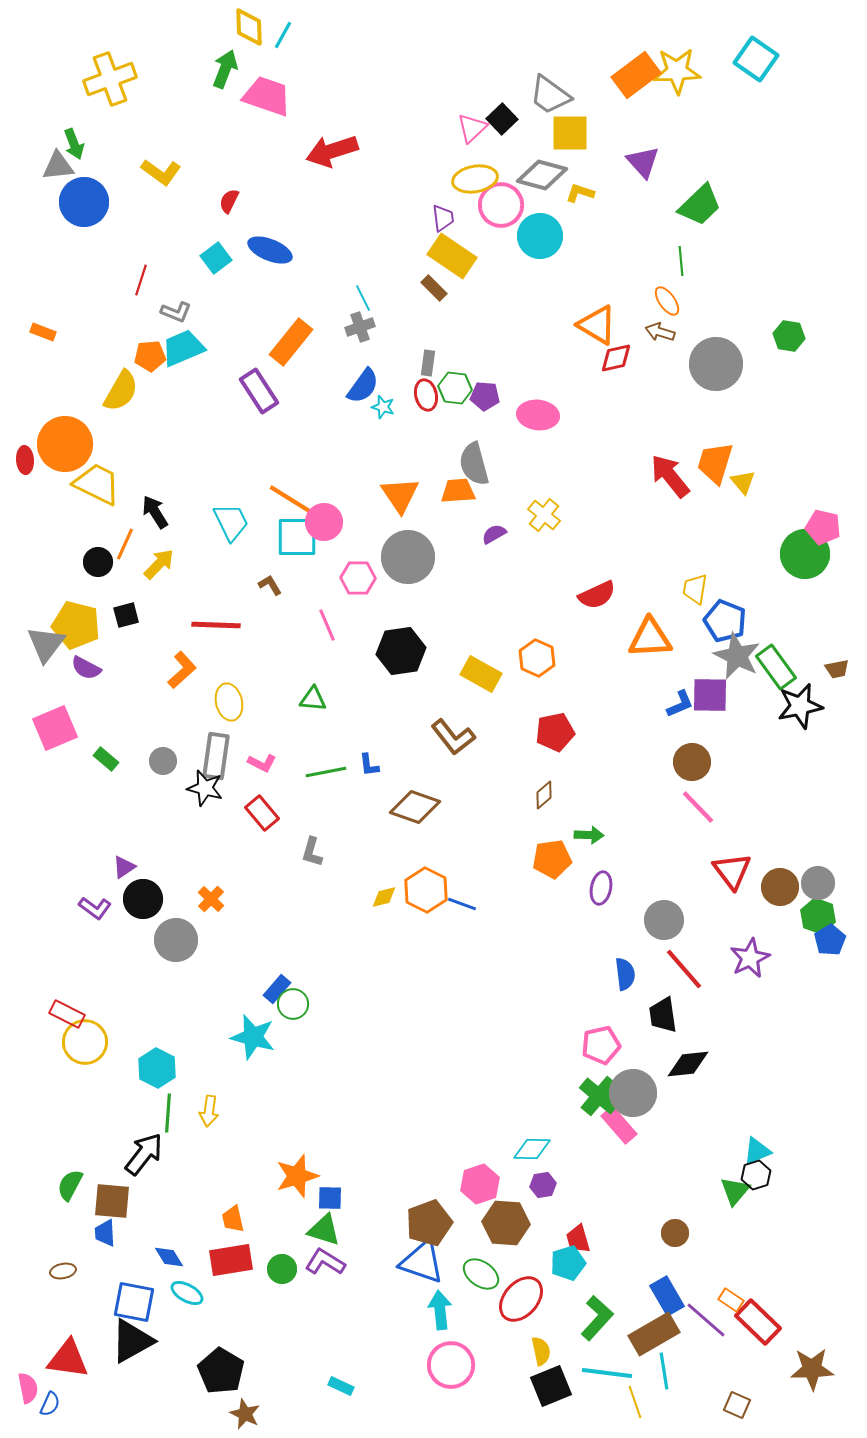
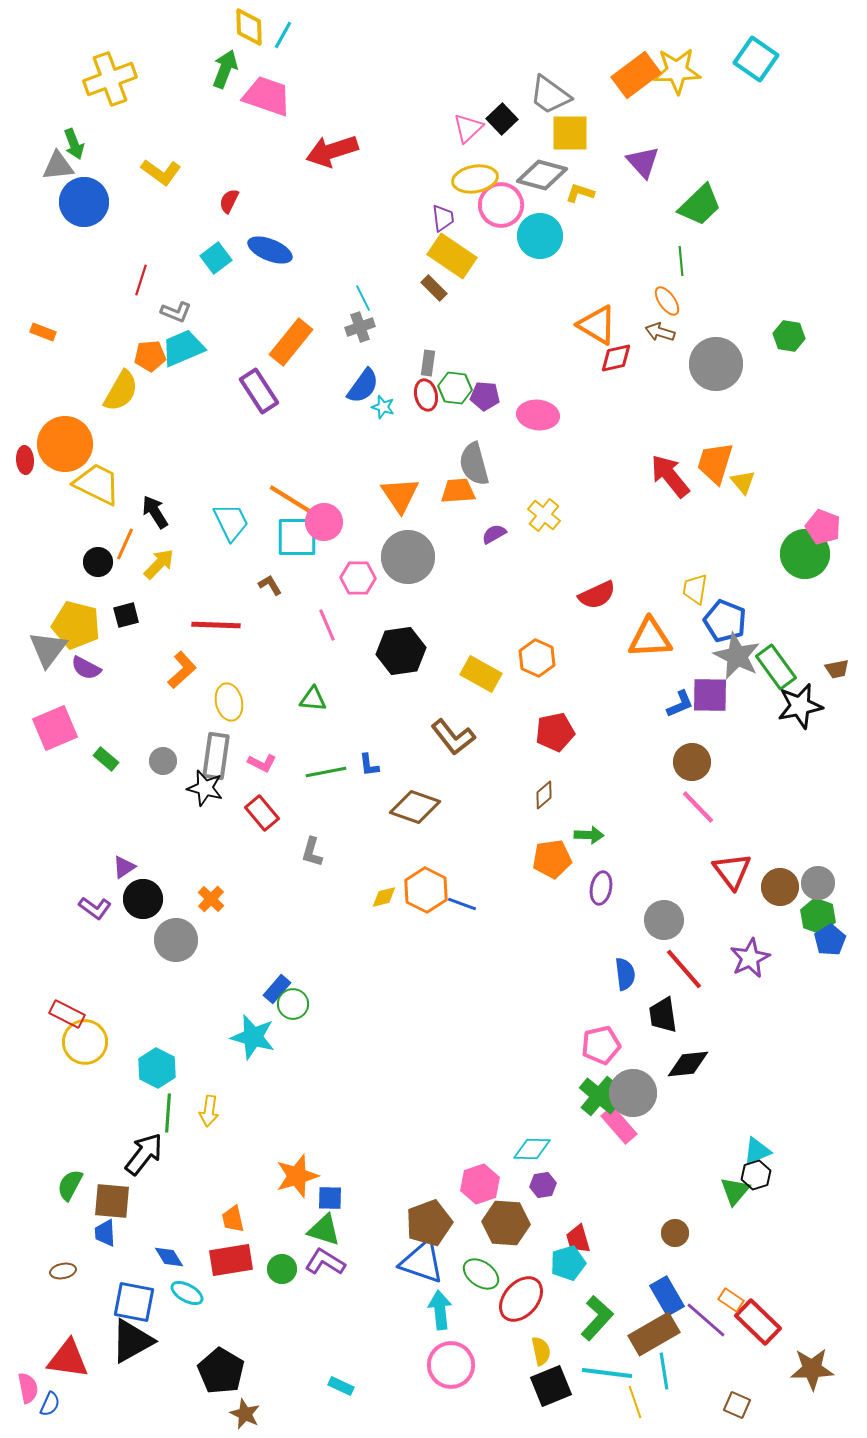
pink triangle at (472, 128): moved 4 px left
pink pentagon at (823, 527): rotated 8 degrees clockwise
gray triangle at (46, 644): moved 2 px right, 5 px down
